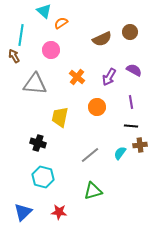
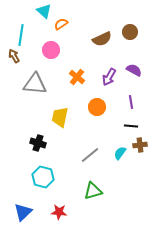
orange semicircle: moved 1 px down
